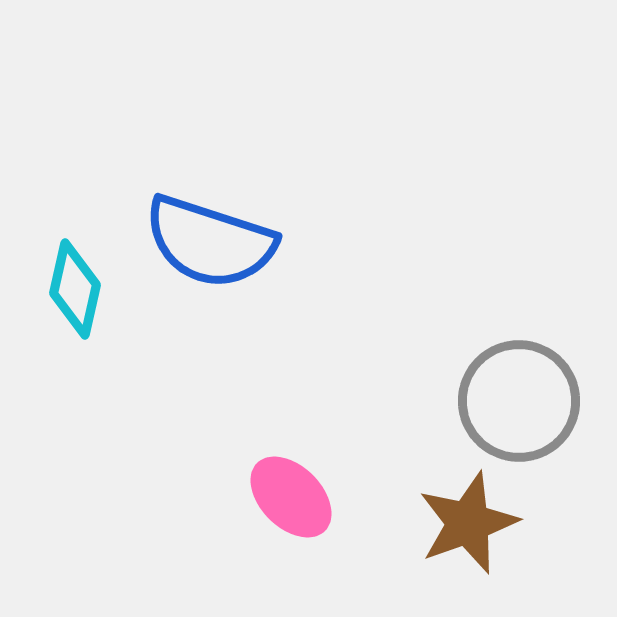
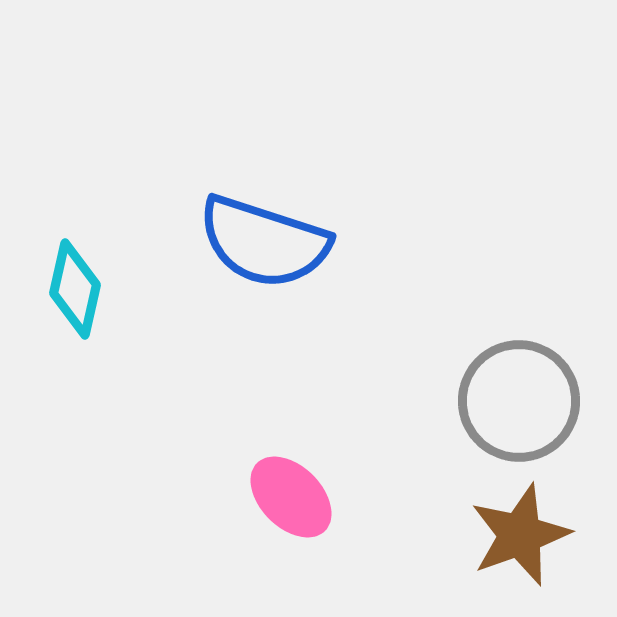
blue semicircle: moved 54 px right
brown star: moved 52 px right, 12 px down
